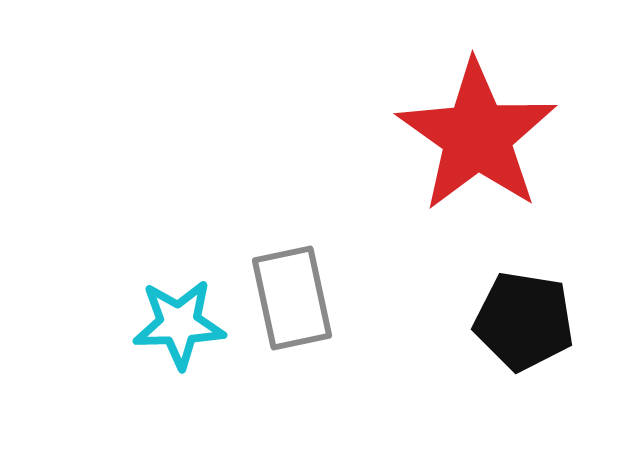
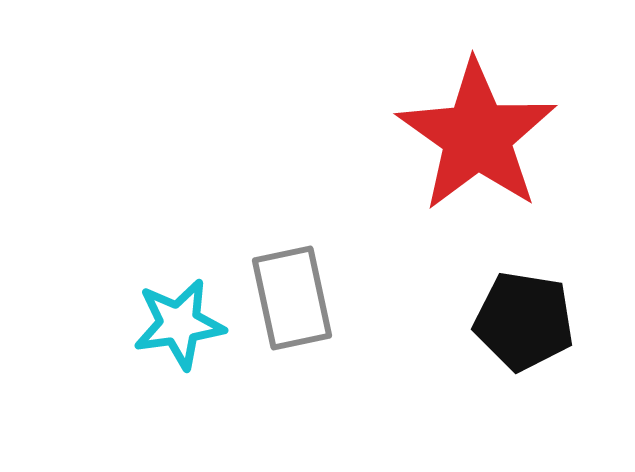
cyan star: rotated 6 degrees counterclockwise
